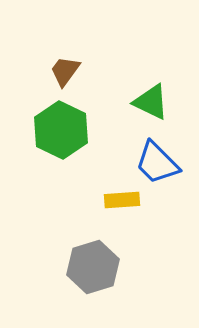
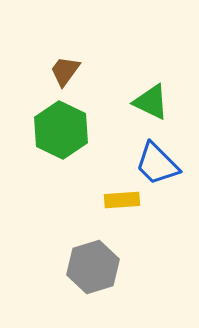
blue trapezoid: moved 1 px down
